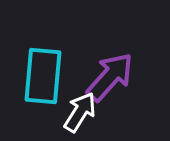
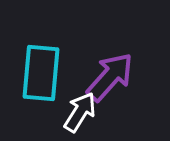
cyan rectangle: moved 2 px left, 3 px up
